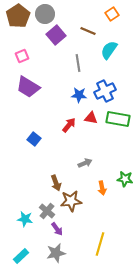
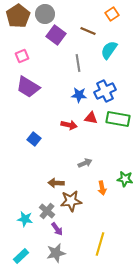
purple square: rotated 12 degrees counterclockwise
red arrow: rotated 63 degrees clockwise
brown arrow: rotated 112 degrees clockwise
